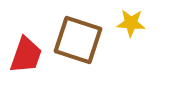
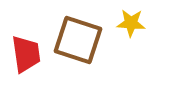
red trapezoid: moved 1 px up; rotated 27 degrees counterclockwise
